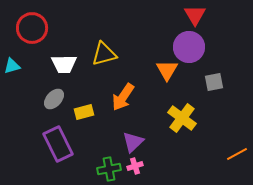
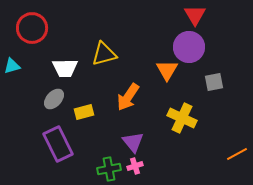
white trapezoid: moved 1 px right, 4 px down
orange arrow: moved 5 px right
yellow cross: rotated 12 degrees counterclockwise
purple triangle: rotated 25 degrees counterclockwise
